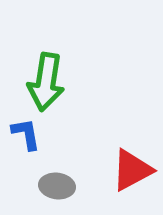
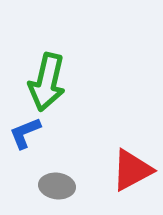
green arrow: moved 1 px right; rotated 4 degrees clockwise
blue L-shape: moved 1 px left, 1 px up; rotated 102 degrees counterclockwise
